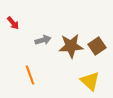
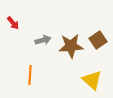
brown square: moved 1 px right, 6 px up
orange line: rotated 24 degrees clockwise
yellow triangle: moved 2 px right, 1 px up
